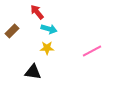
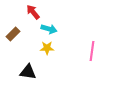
red arrow: moved 4 px left
brown rectangle: moved 1 px right, 3 px down
pink line: rotated 54 degrees counterclockwise
black triangle: moved 5 px left
